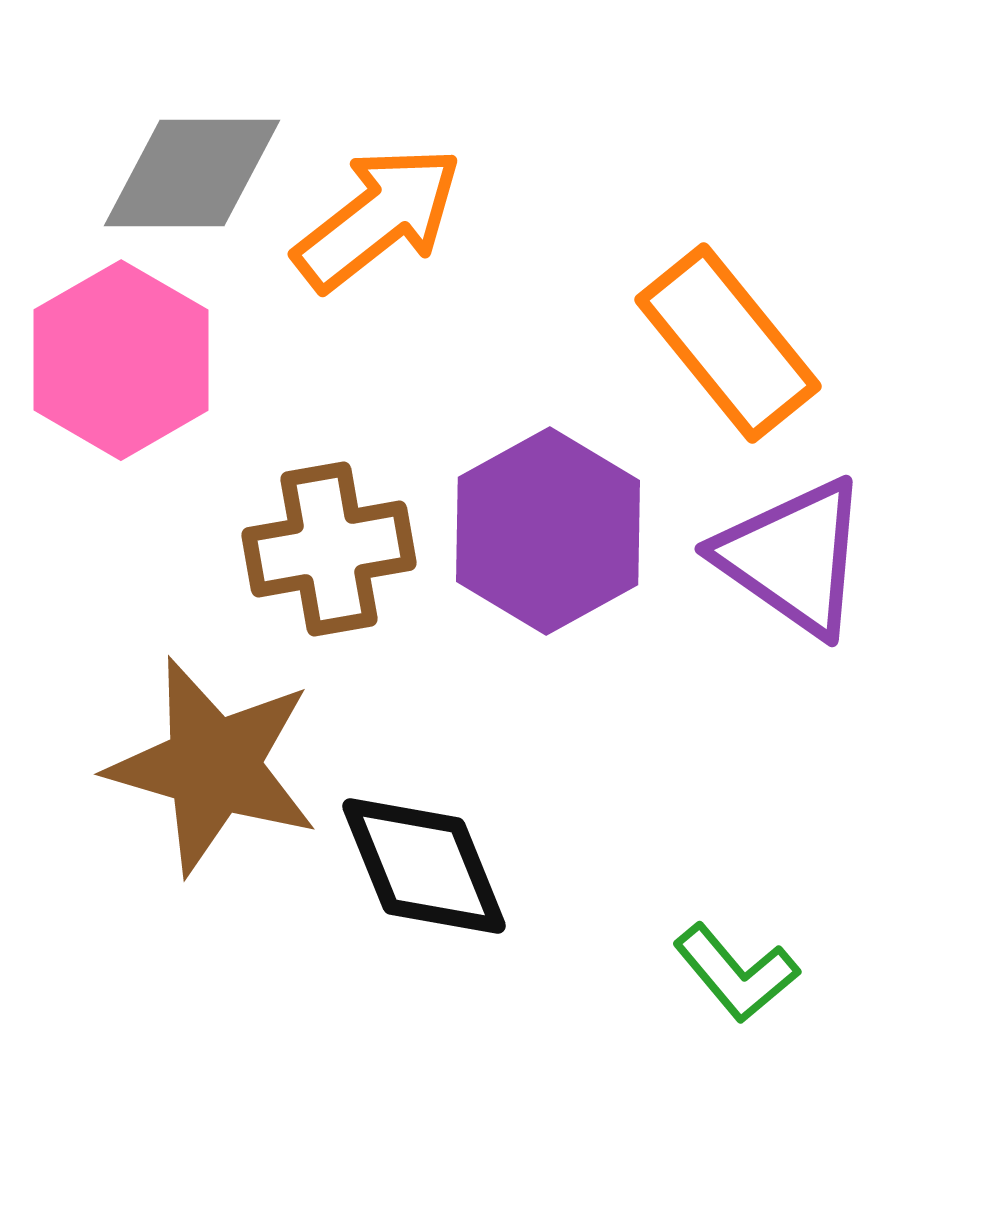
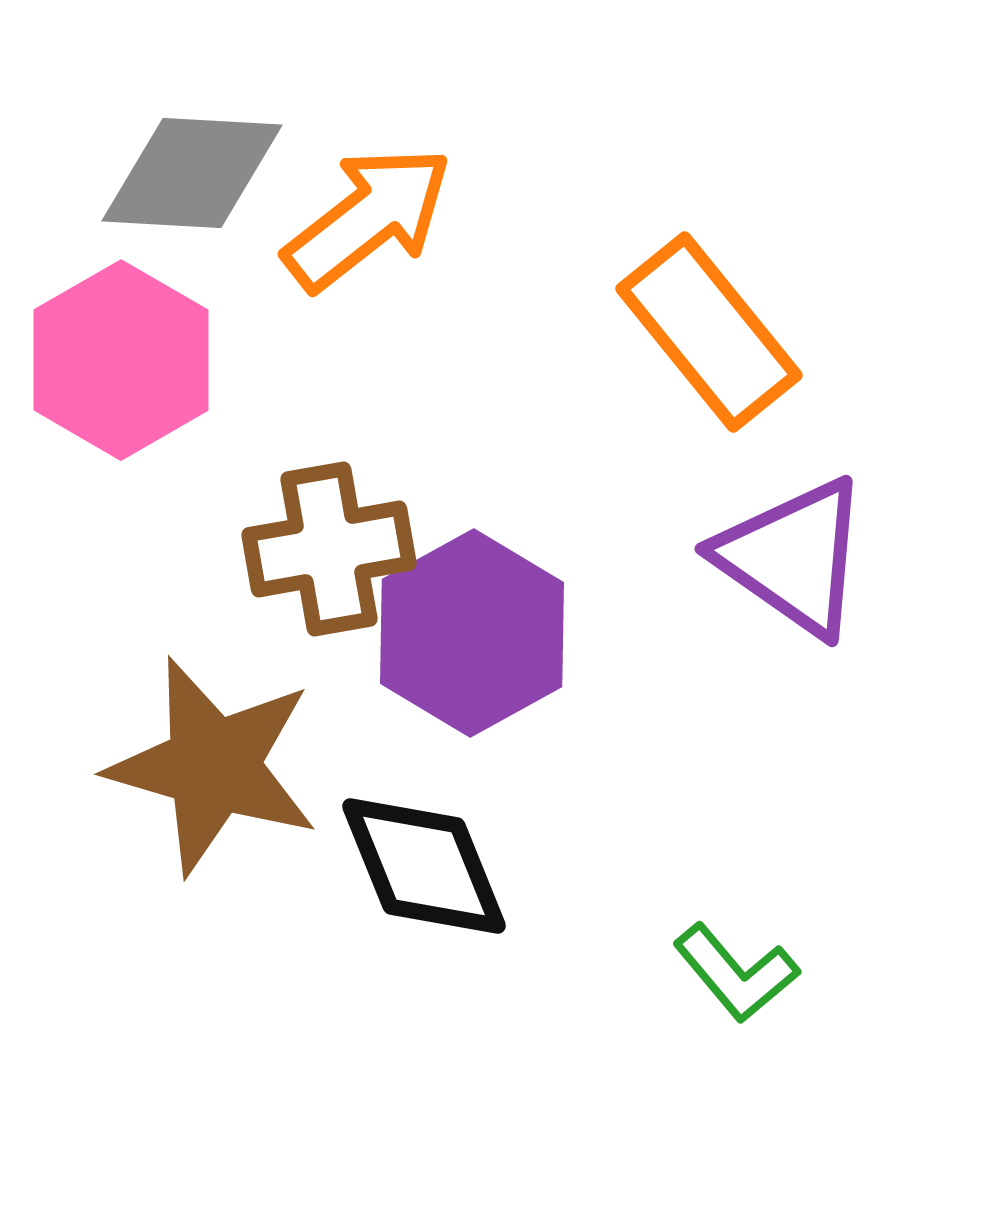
gray diamond: rotated 3 degrees clockwise
orange arrow: moved 10 px left
orange rectangle: moved 19 px left, 11 px up
purple hexagon: moved 76 px left, 102 px down
